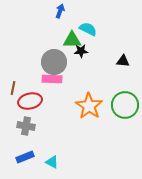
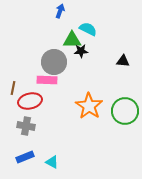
pink rectangle: moved 5 px left, 1 px down
green circle: moved 6 px down
